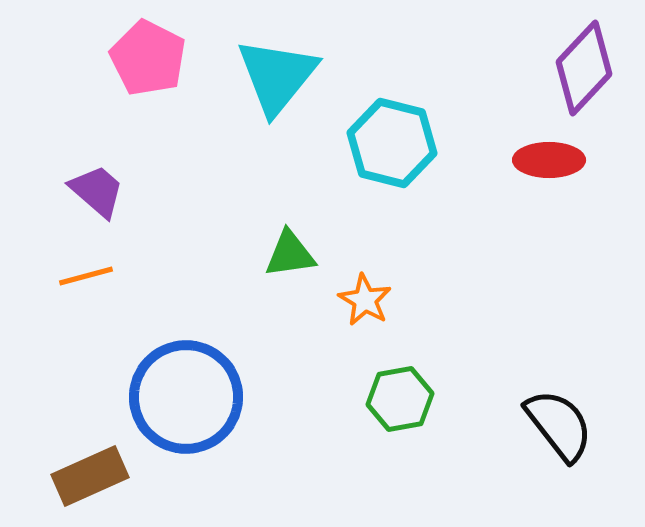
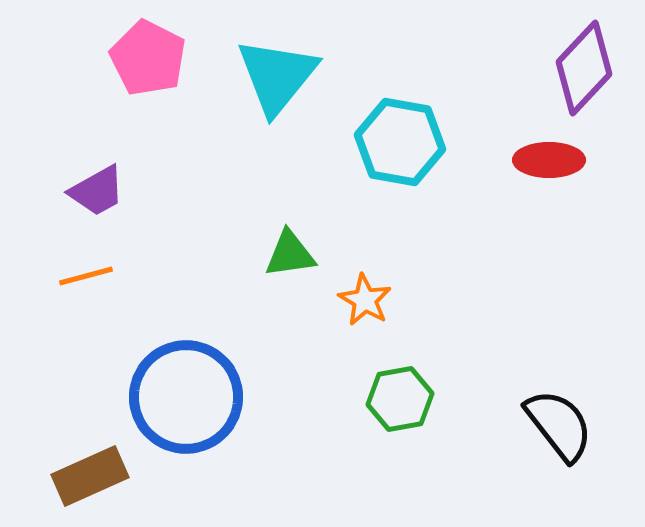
cyan hexagon: moved 8 px right, 1 px up; rotated 4 degrees counterclockwise
purple trapezoid: rotated 110 degrees clockwise
